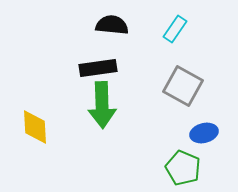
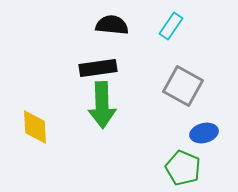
cyan rectangle: moved 4 px left, 3 px up
